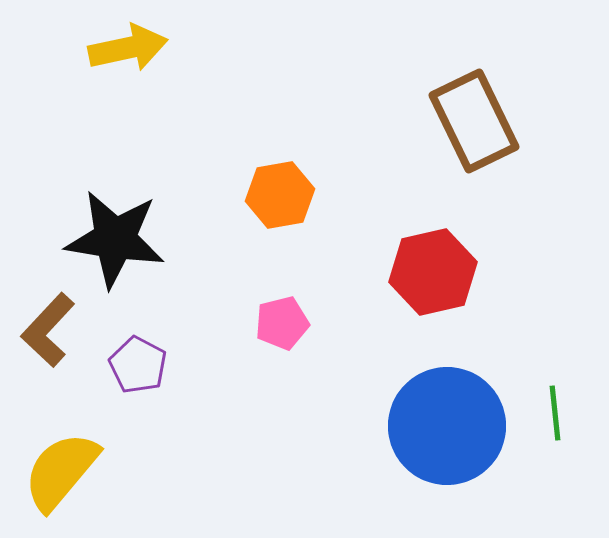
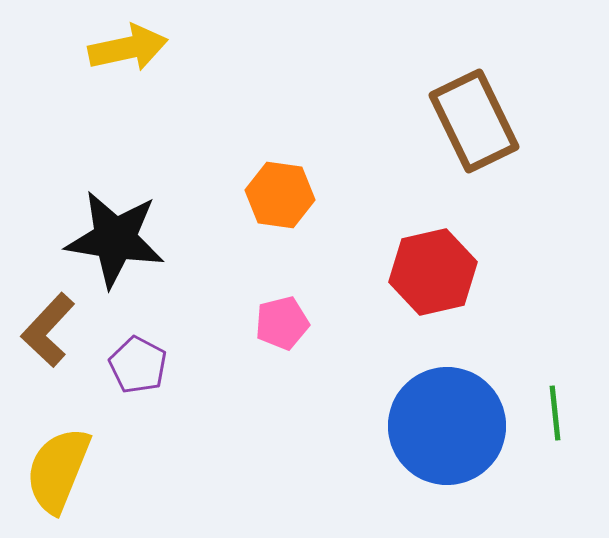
orange hexagon: rotated 18 degrees clockwise
yellow semicircle: moved 3 px left, 1 px up; rotated 18 degrees counterclockwise
